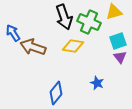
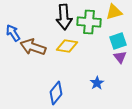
black arrow: rotated 15 degrees clockwise
green cross: rotated 20 degrees counterclockwise
yellow diamond: moved 6 px left
blue star: rotated 16 degrees clockwise
